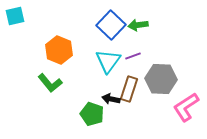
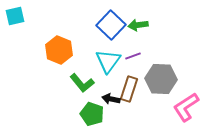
green L-shape: moved 32 px right
